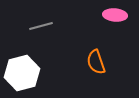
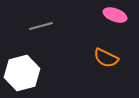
pink ellipse: rotated 15 degrees clockwise
orange semicircle: moved 10 px right, 4 px up; rotated 45 degrees counterclockwise
